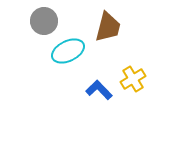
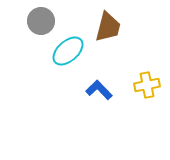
gray circle: moved 3 px left
cyan ellipse: rotated 16 degrees counterclockwise
yellow cross: moved 14 px right, 6 px down; rotated 20 degrees clockwise
